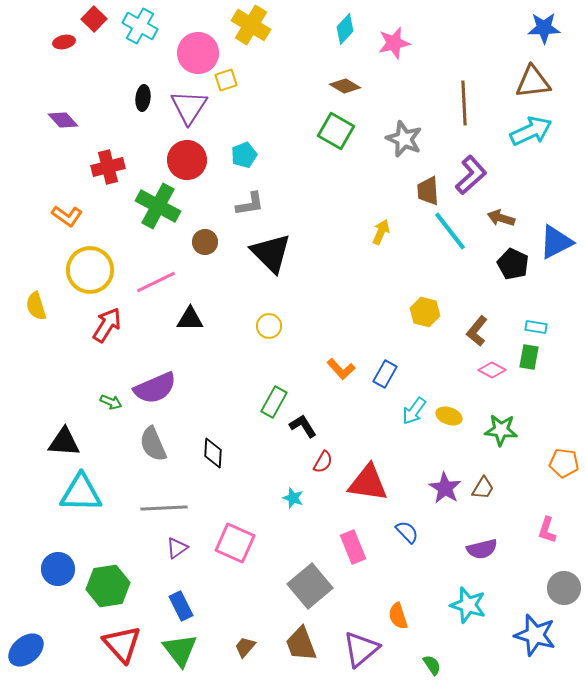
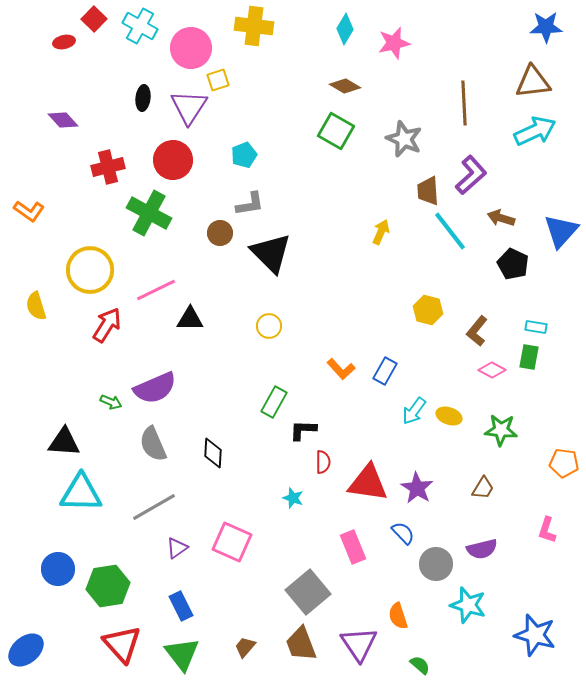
yellow cross at (251, 25): moved 3 px right, 1 px down; rotated 24 degrees counterclockwise
blue star at (544, 28): moved 2 px right, 1 px up
cyan diamond at (345, 29): rotated 12 degrees counterclockwise
pink circle at (198, 53): moved 7 px left, 5 px up
yellow square at (226, 80): moved 8 px left
cyan arrow at (531, 131): moved 4 px right
red circle at (187, 160): moved 14 px left
green cross at (158, 206): moved 9 px left, 7 px down
orange L-shape at (67, 216): moved 38 px left, 5 px up
brown circle at (205, 242): moved 15 px right, 9 px up
blue triangle at (556, 242): moved 5 px right, 11 px up; rotated 21 degrees counterclockwise
pink line at (156, 282): moved 8 px down
yellow hexagon at (425, 312): moved 3 px right, 2 px up
blue rectangle at (385, 374): moved 3 px up
black L-shape at (303, 426): moved 4 px down; rotated 56 degrees counterclockwise
red semicircle at (323, 462): rotated 30 degrees counterclockwise
purple star at (445, 488): moved 28 px left
gray line at (164, 508): moved 10 px left, 1 px up; rotated 27 degrees counterclockwise
blue semicircle at (407, 532): moved 4 px left, 1 px down
pink square at (235, 543): moved 3 px left, 1 px up
gray square at (310, 586): moved 2 px left, 6 px down
gray circle at (564, 588): moved 128 px left, 24 px up
purple triangle at (361, 649): moved 2 px left, 5 px up; rotated 24 degrees counterclockwise
green triangle at (180, 650): moved 2 px right, 4 px down
green semicircle at (432, 665): moved 12 px left; rotated 15 degrees counterclockwise
